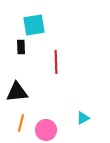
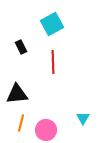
cyan square: moved 18 px right, 1 px up; rotated 20 degrees counterclockwise
black rectangle: rotated 24 degrees counterclockwise
red line: moved 3 px left
black triangle: moved 2 px down
cyan triangle: rotated 32 degrees counterclockwise
